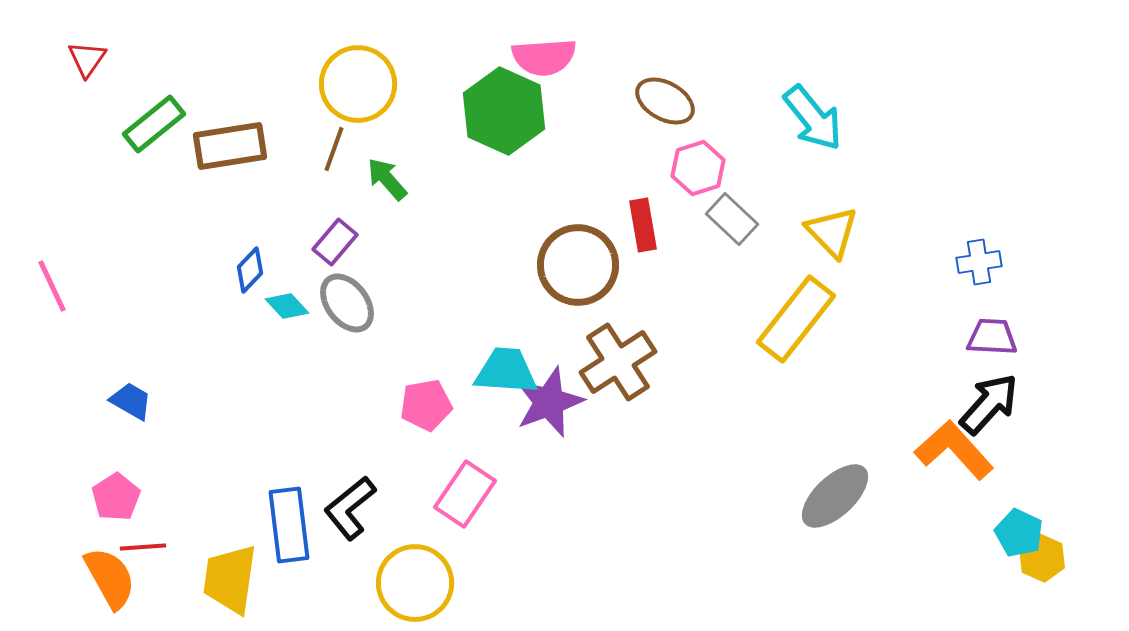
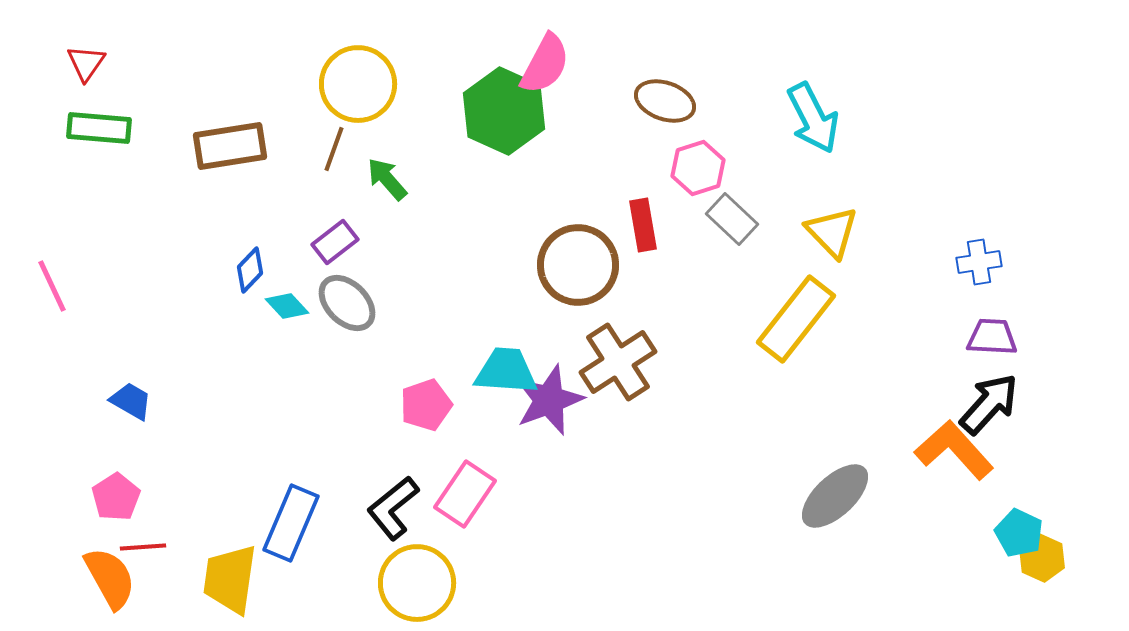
pink semicircle at (544, 57): moved 1 px right, 7 px down; rotated 58 degrees counterclockwise
red triangle at (87, 59): moved 1 px left, 4 px down
brown ellipse at (665, 101): rotated 10 degrees counterclockwise
cyan arrow at (813, 118): rotated 12 degrees clockwise
green rectangle at (154, 124): moved 55 px left, 4 px down; rotated 44 degrees clockwise
purple rectangle at (335, 242): rotated 12 degrees clockwise
gray ellipse at (347, 303): rotated 8 degrees counterclockwise
purple star at (549, 402): moved 2 px up
pink pentagon at (426, 405): rotated 9 degrees counterclockwise
black L-shape at (350, 508): moved 43 px right
blue rectangle at (289, 525): moved 2 px right, 2 px up; rotated 30 degrees clockwise
yellow circle at (415, 583): moved 2 px right
